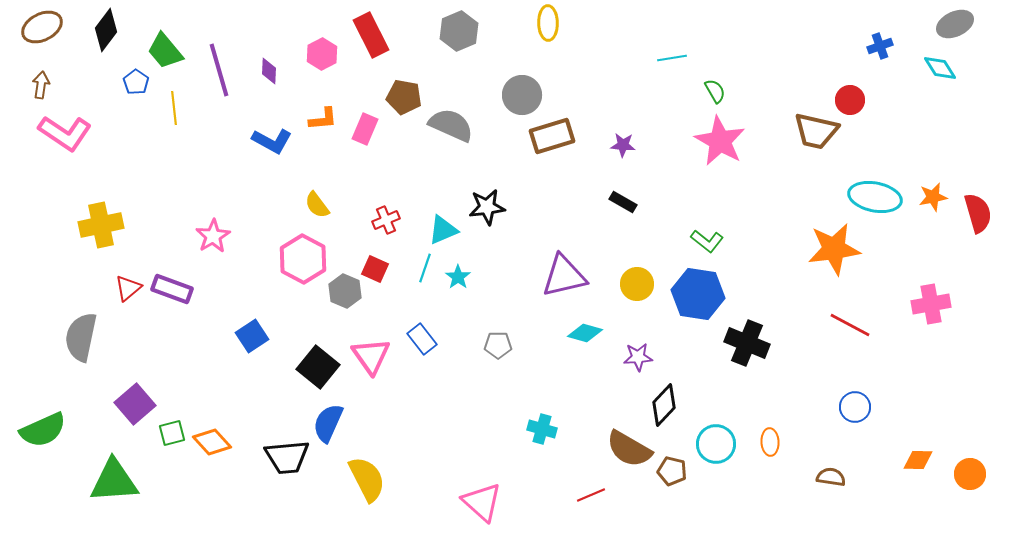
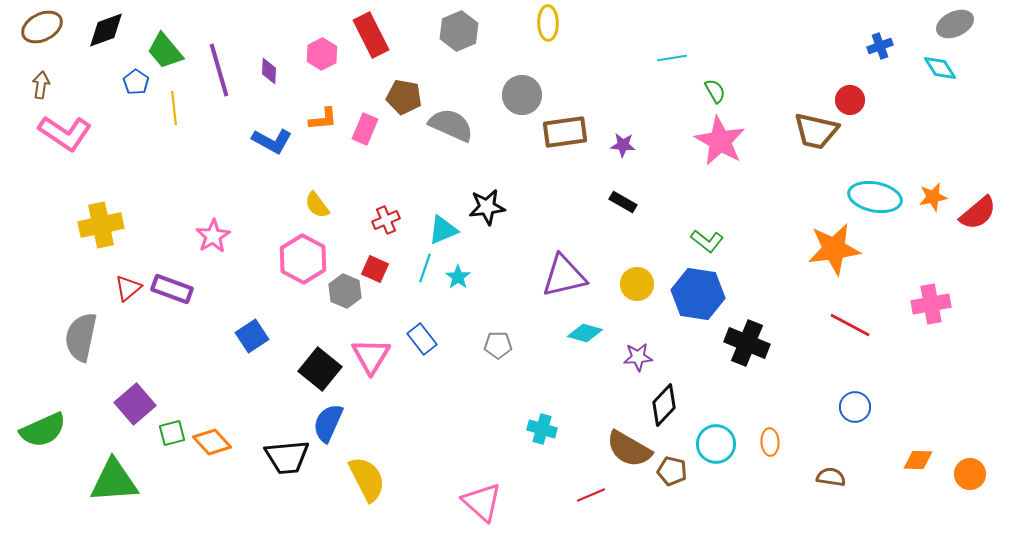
black diamond at (106, 30): rotated 33 degrees clockwise
brown rectangle at (552, 136): moved 13 px right, 4 px up; rotated 9 degrees clockwise
red semicircle at (978, 213): rotated 66 degrees clockwise
pink triangle at (371, 356): rotated 6 degrees clockwise
black square at (318, 367): moved 2 px right, 2 px down
